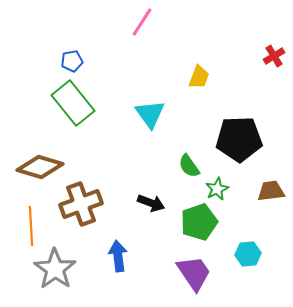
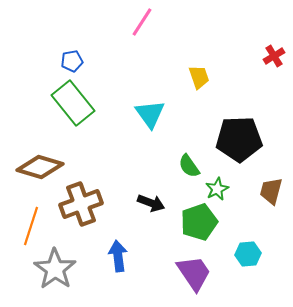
yellow trapezoid: rotated 40 degrees counterclockwise
brown trapezoid: rotated 68 degrees counterclockwise
orange line: rotated 21 degrees clockwise
